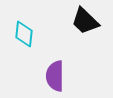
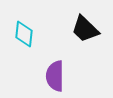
black trapezoid: moved 8 px down
